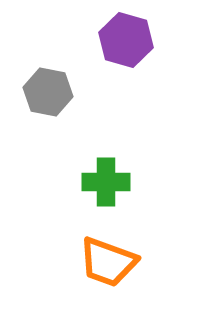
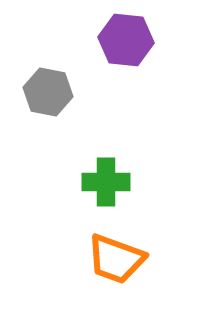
purple hexagon: rotated 10 degrees counterclockwise
orange trapezoid: moved 8 px right, 3 px up
